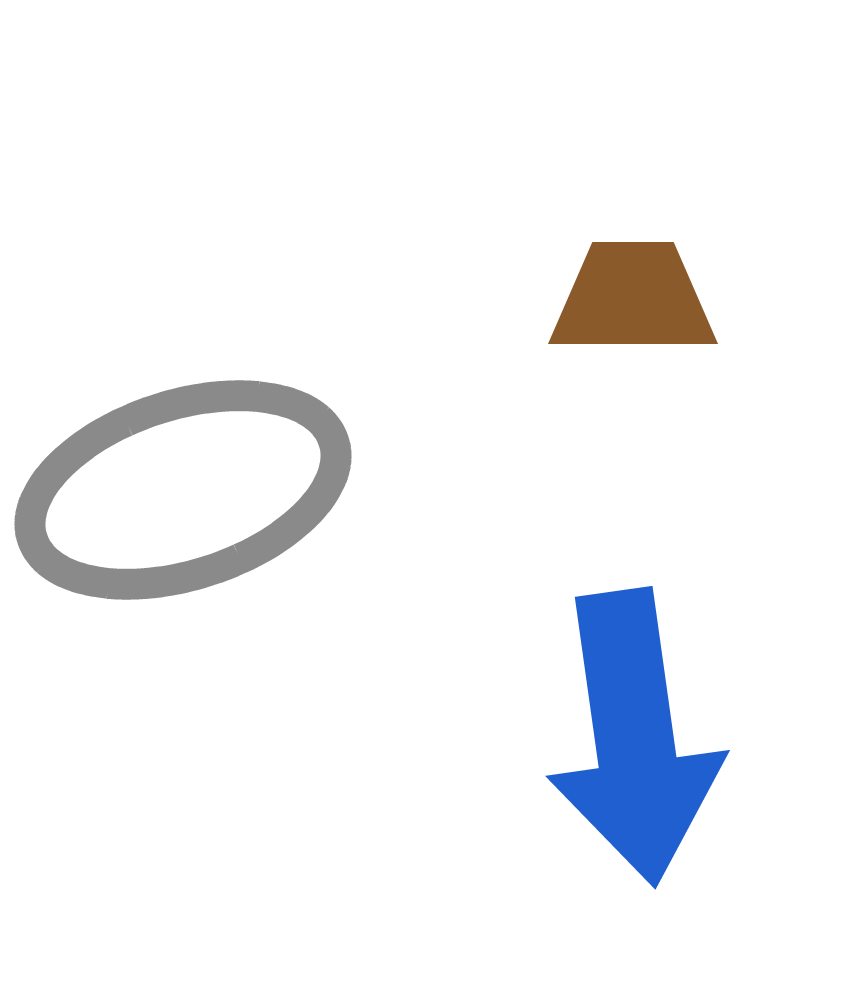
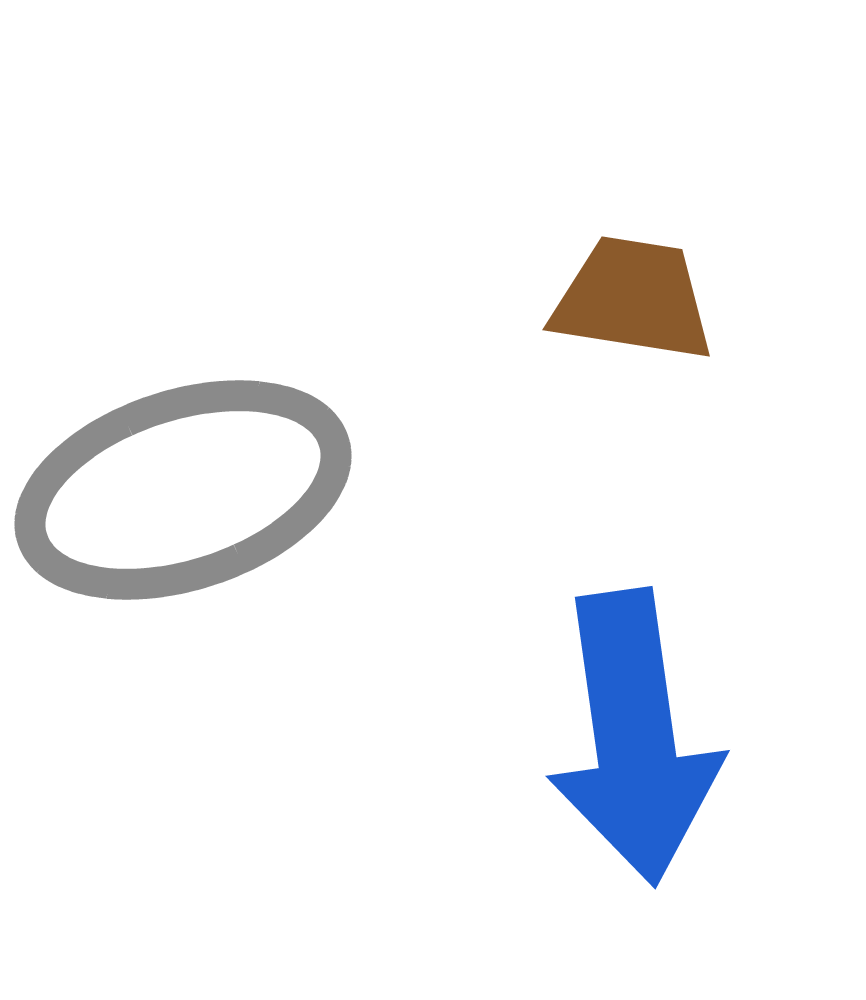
brown trapezoid: rotated 9 degrees clockwise
